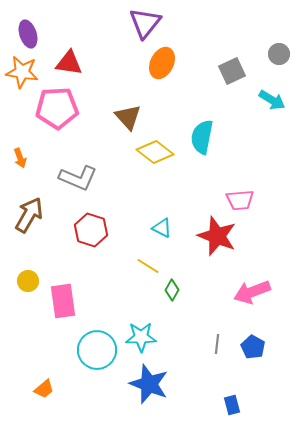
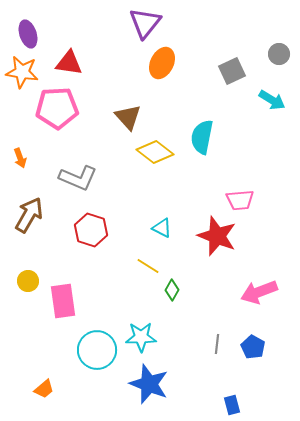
pink arrow: moved 7 px right
